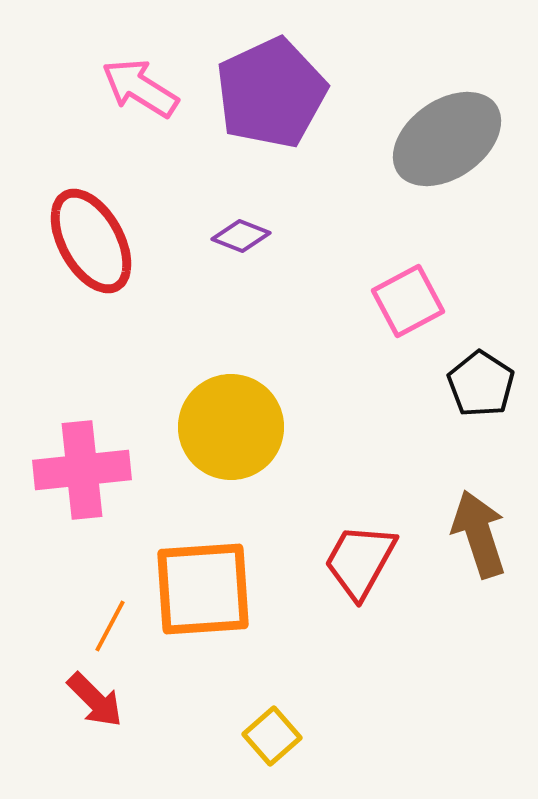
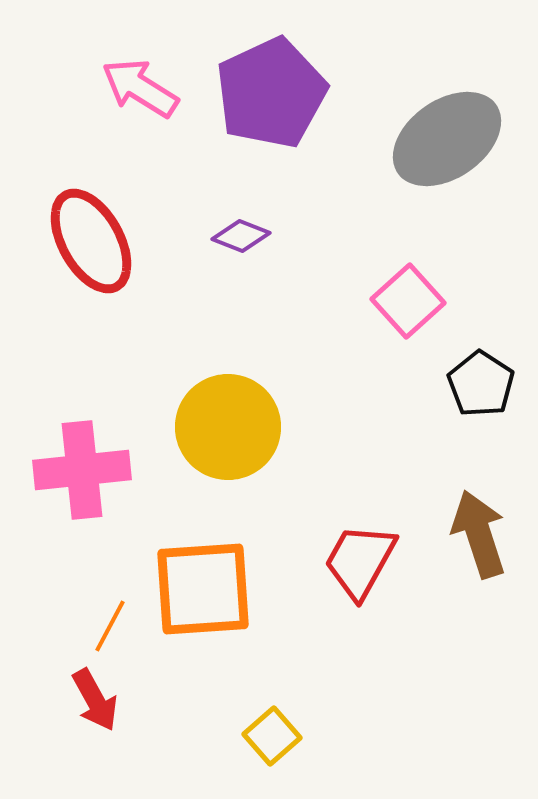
pink square: rotated 14 degrees counterclockwise
yellow circle: moved 3 px left
red arrow: rotated 16 degrees clockwise
